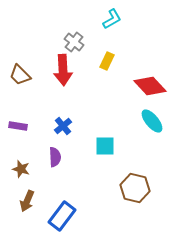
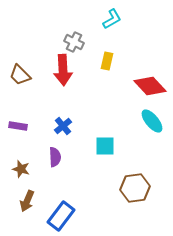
gray cross: rotated 12 degrees counterclockwise
yellow rectangle: rotated 12 degrees counterclockwise
brown hexagon: rotated 20 degrees counterclockwise
blue rectangle: moved 1 px left
